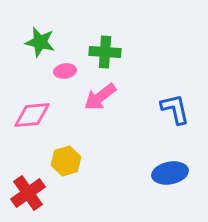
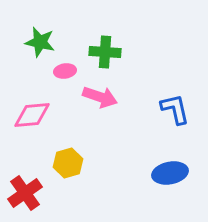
pink arrow: rotated 124 degrees counterclockwise
yellow hexagon: moved 2 px right, 2 px down
red cross: moved 3 px left
